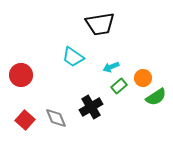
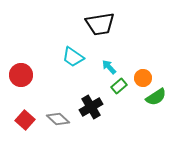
cyan arrow: moved 2 px left; rotated 70 degrees clockwise
gray diamond: moved 2 px right, 1 px down; rotated 25 degrees counterclockwise
